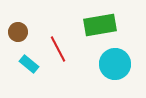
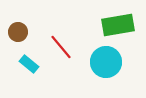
green rectangle: moved 18 px right
red line: moved 3 px right, 2 px up; rotated 12 degrees counterclockwise
cyan circle: moved 9 px left, 2 px up
